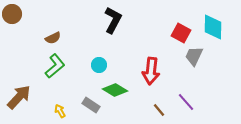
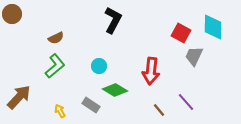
brown semicircle: moved 3 px right
cyan circle: moved 1 px down
